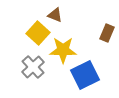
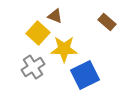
brown triangle: moved 1 px down
brown rectangle: moved 11 px up; rotated 72 degrees counterclockwise
yellow star: moved 1 px right, 1 px up
gray cross: rotated 10 degrees clockwise
